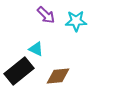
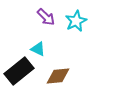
purple arrow: moved 2 px down
cyan star: rotated 25 degrees counterclockwise
cyan triangle: moved 2 px right
